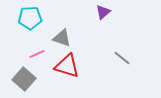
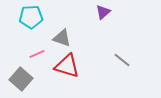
cyan pentagon: moved 1 px right, 1 px up
gray line: moved 2 px down
gray square: moved 3 px left
